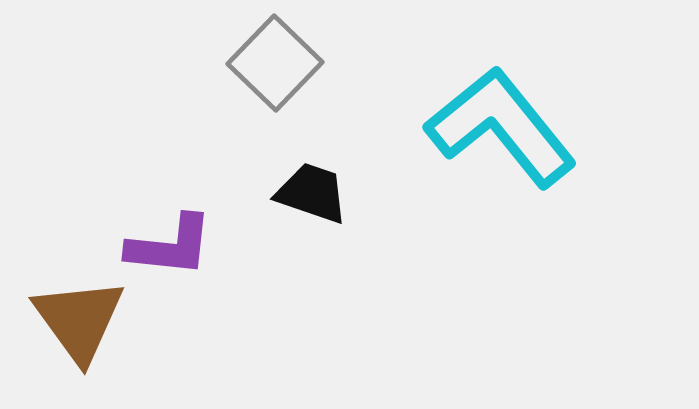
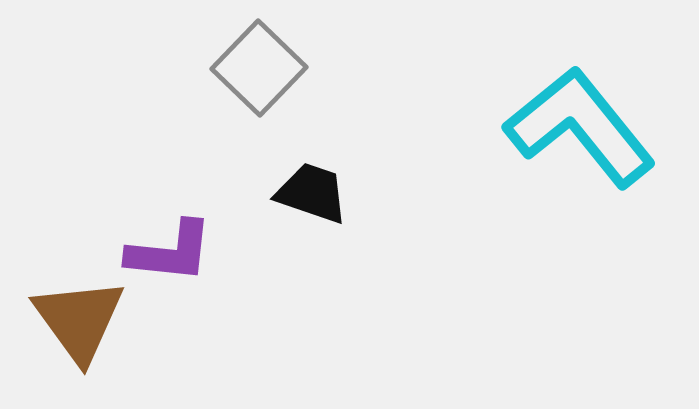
gray square: moved 16 px left, 5 px down
cyan L-shape: moved 79 px right
purple L-shape: moved 6 px down
